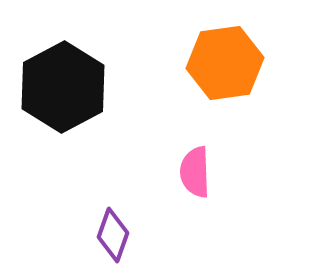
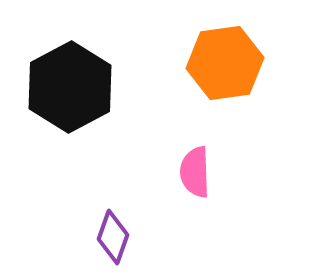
black hexagon: moved 7 px right
purple diamond: moved 2 px down
